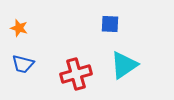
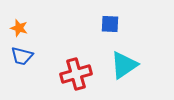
blue trapezoid: moved 1 px left, 8 px up
